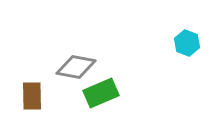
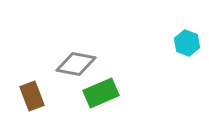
gray diamond: moved 3 px up
brown rectangle: rotated 20 degrees counterclockwise
